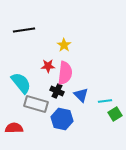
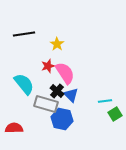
black line: moved 4 px down
yellow star: moved 7 px left, 1 px up
red star: rotated 16 degrees counterclockwise
pink semicircle: rotated 40 degrees counterclockwise
cyan semicircle: moved 3 px right, 1 px down
black cross: rotated 16 degrees clockwise
blue triangle: moved 10 px left
gray rectangle: moved 10 px right
